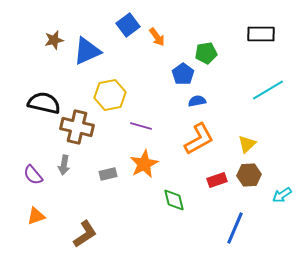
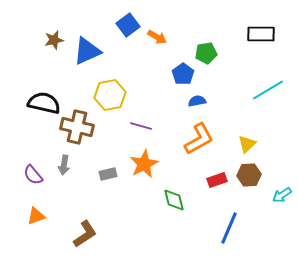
orange arrow: rotated 24 degrees counterclockwise
blue line: moved 6 px left
